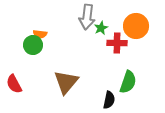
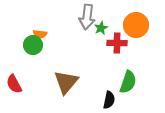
orange circle: moved 1 px up
